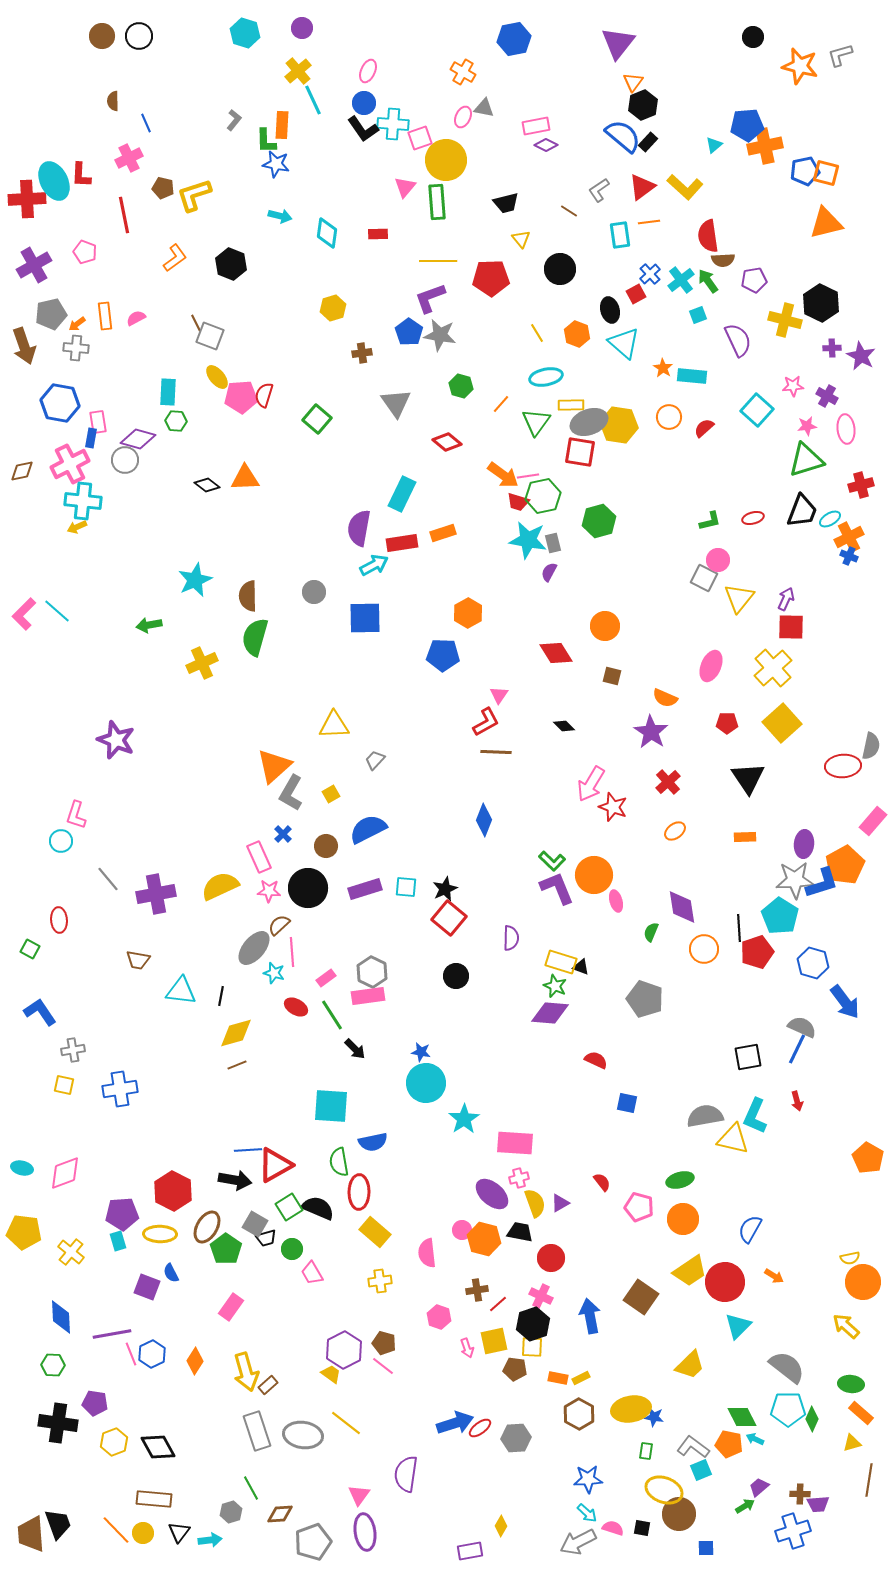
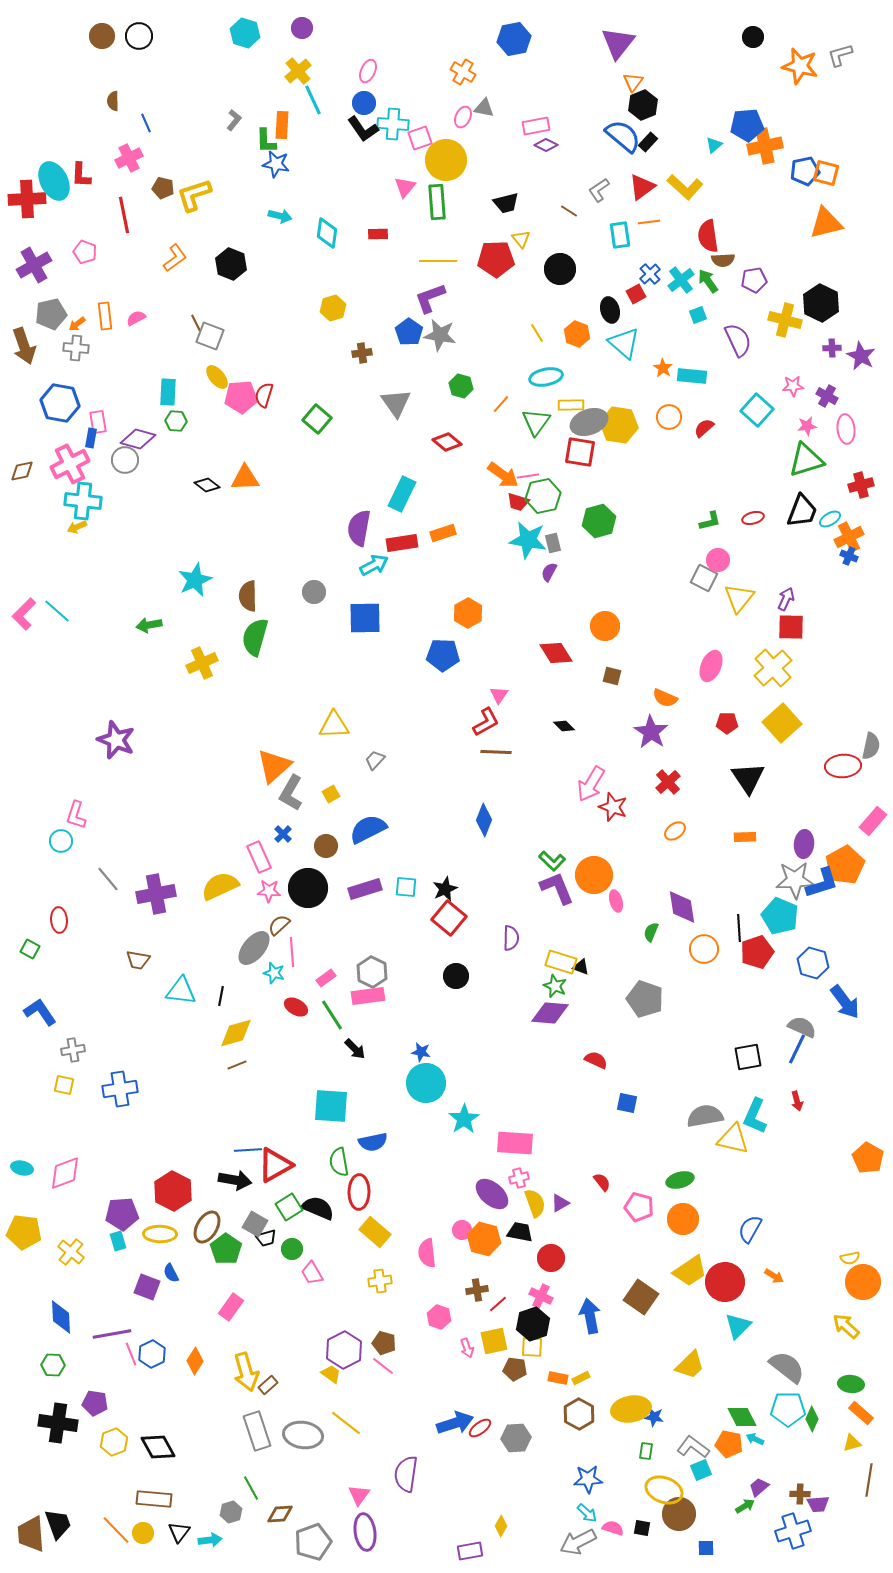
red pentagon at (491, 278): moved 5 px right, 19 px up
cyan pentagon at (780, 916): rotated 9 degrees counterclockwise
